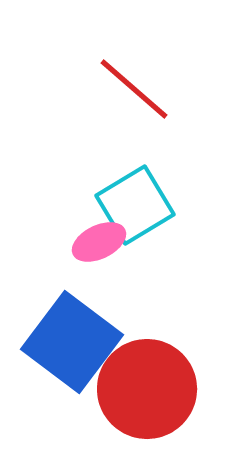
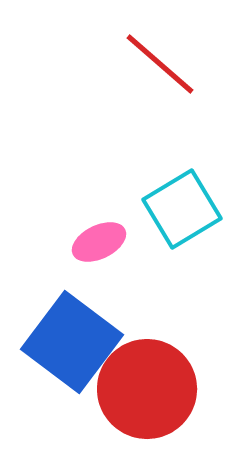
red line: moved 26 px right, 25 px up
cyan square: moved 47 px right, 4 px down
